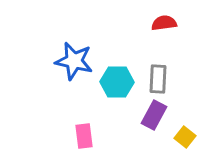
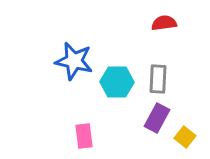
purple rectangle: moved 3 px right, 3 px down
